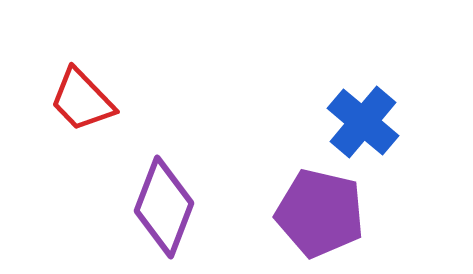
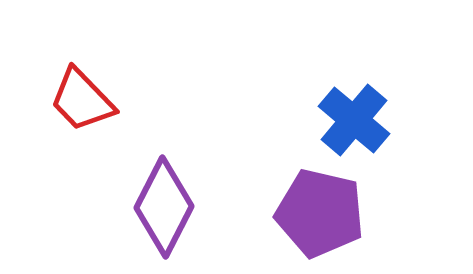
blue cross: moved 9 px left, 2 px up
purple diamond: rotated 6 degrees clockwise
